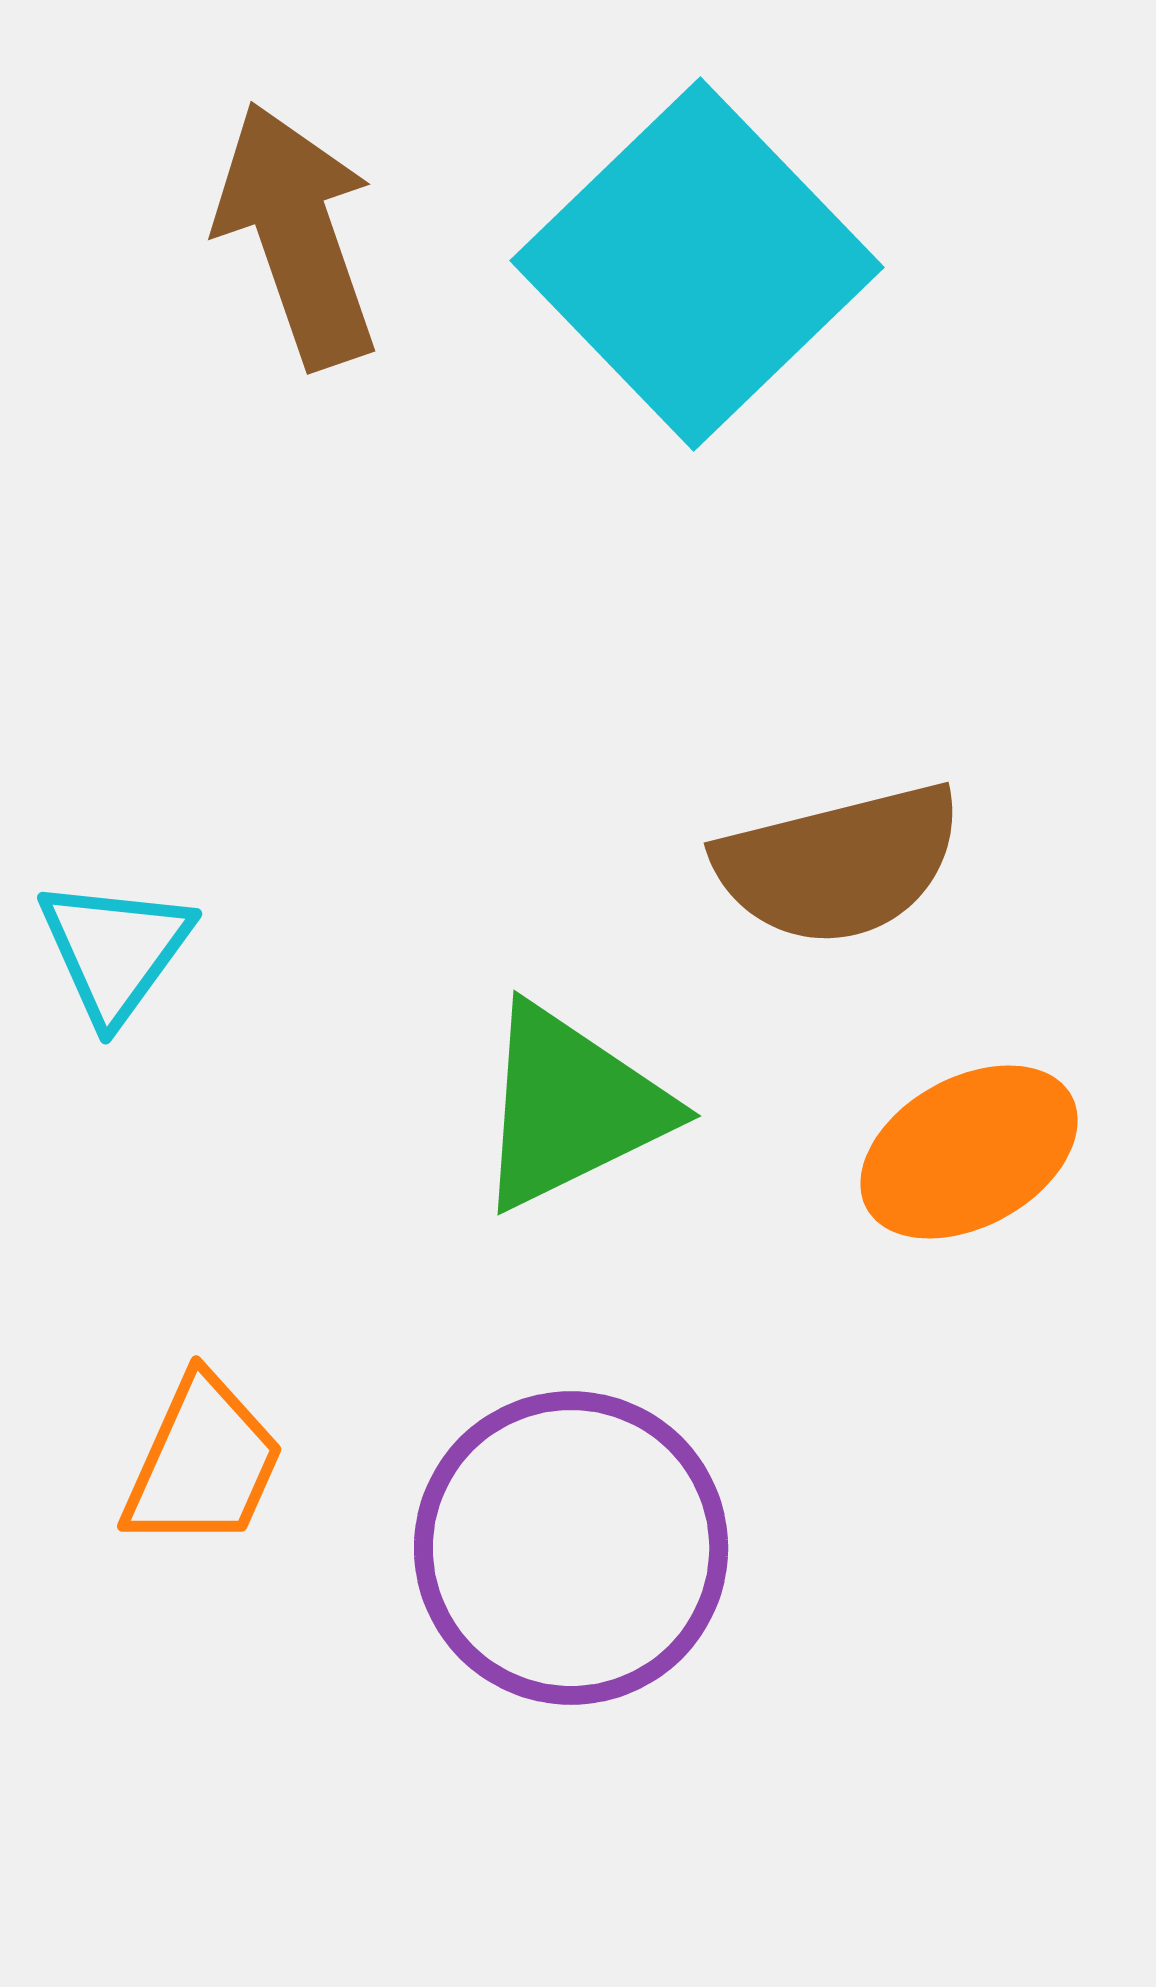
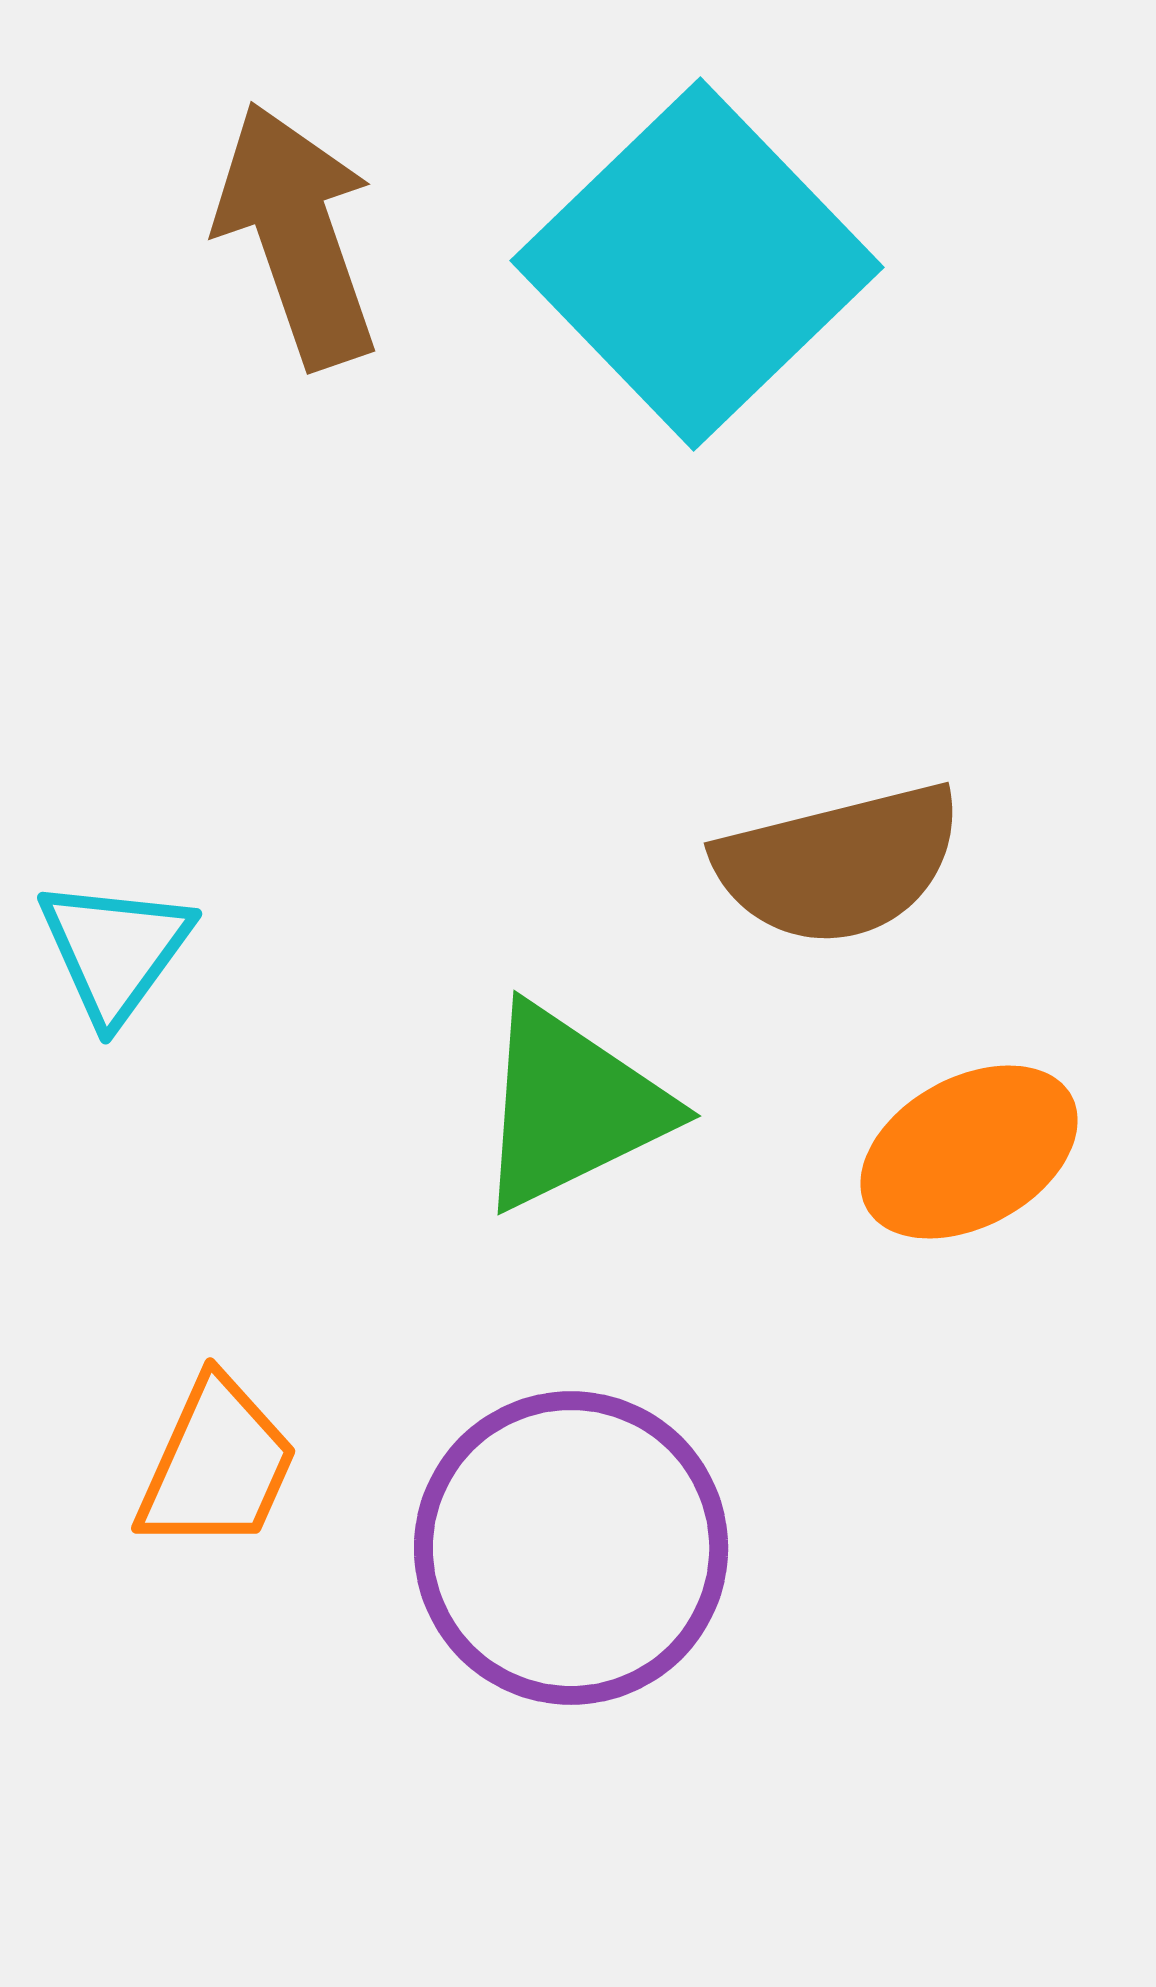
orange trapezoid: moved 14 px right, 2 px down
